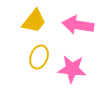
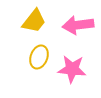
pink arrow: rotated 16 degrees counterclockwise
